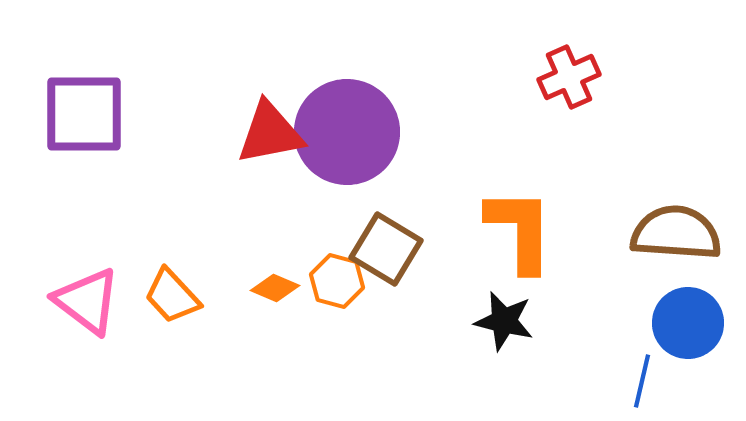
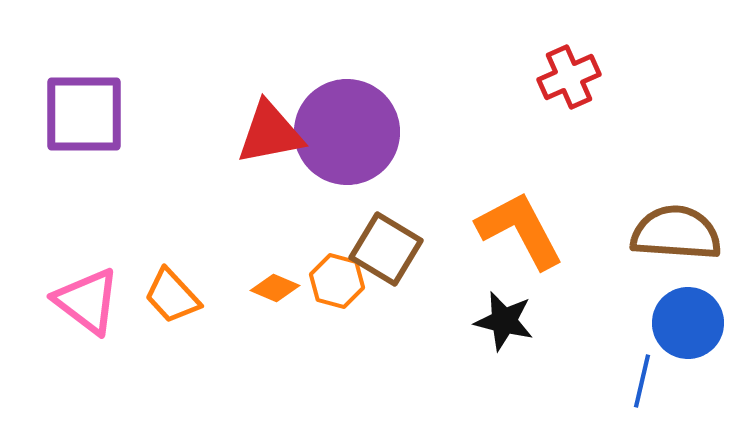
orange L-shape: rotated 28 degrees counterclockwise
